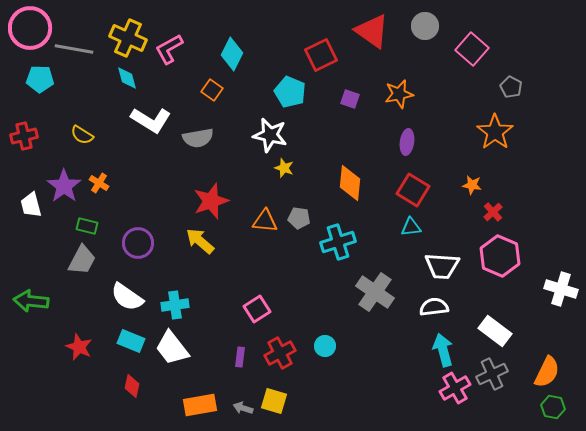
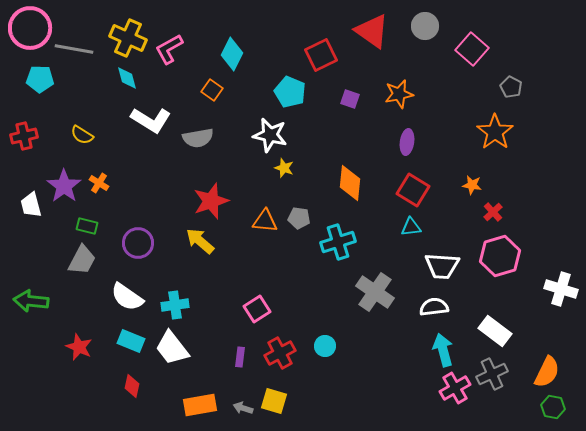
pink hexagon at (500, 256): rotated 21 degrees clockwise
